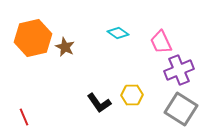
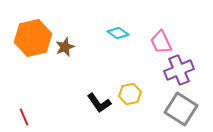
brown star: rotated 24 degrees clockwise
yellow hexagon: moved 2 px left, 1 px up; rotated 10 degrees counterclockwise
